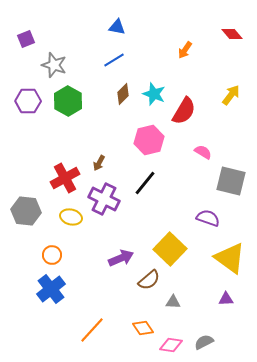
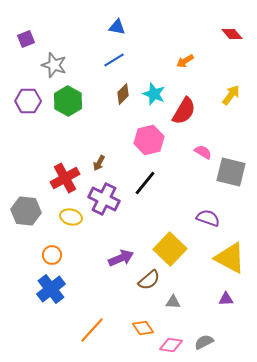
orange arrow: moved 11 px down; rotated 24 degrees clockwise
gray square: moved 9 px up
yellow triangle: rotated 8 degrees counterclockwise
